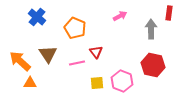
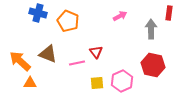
blue cross: moved 1 px right, 4 px up; rotated 24 degrees counterclockwise
orange pentagon: moved 7 px left, 7 px up
brown triangle: rotated 36 degrees counterclockwise
pink hexagon: rotated 15 degrees clockwise
